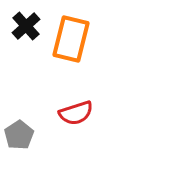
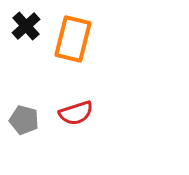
orange rectangle: moved 2 px right
gray pentagon: moved 5 px right, 15 px up; rotated 24 degrees counterclockwise
